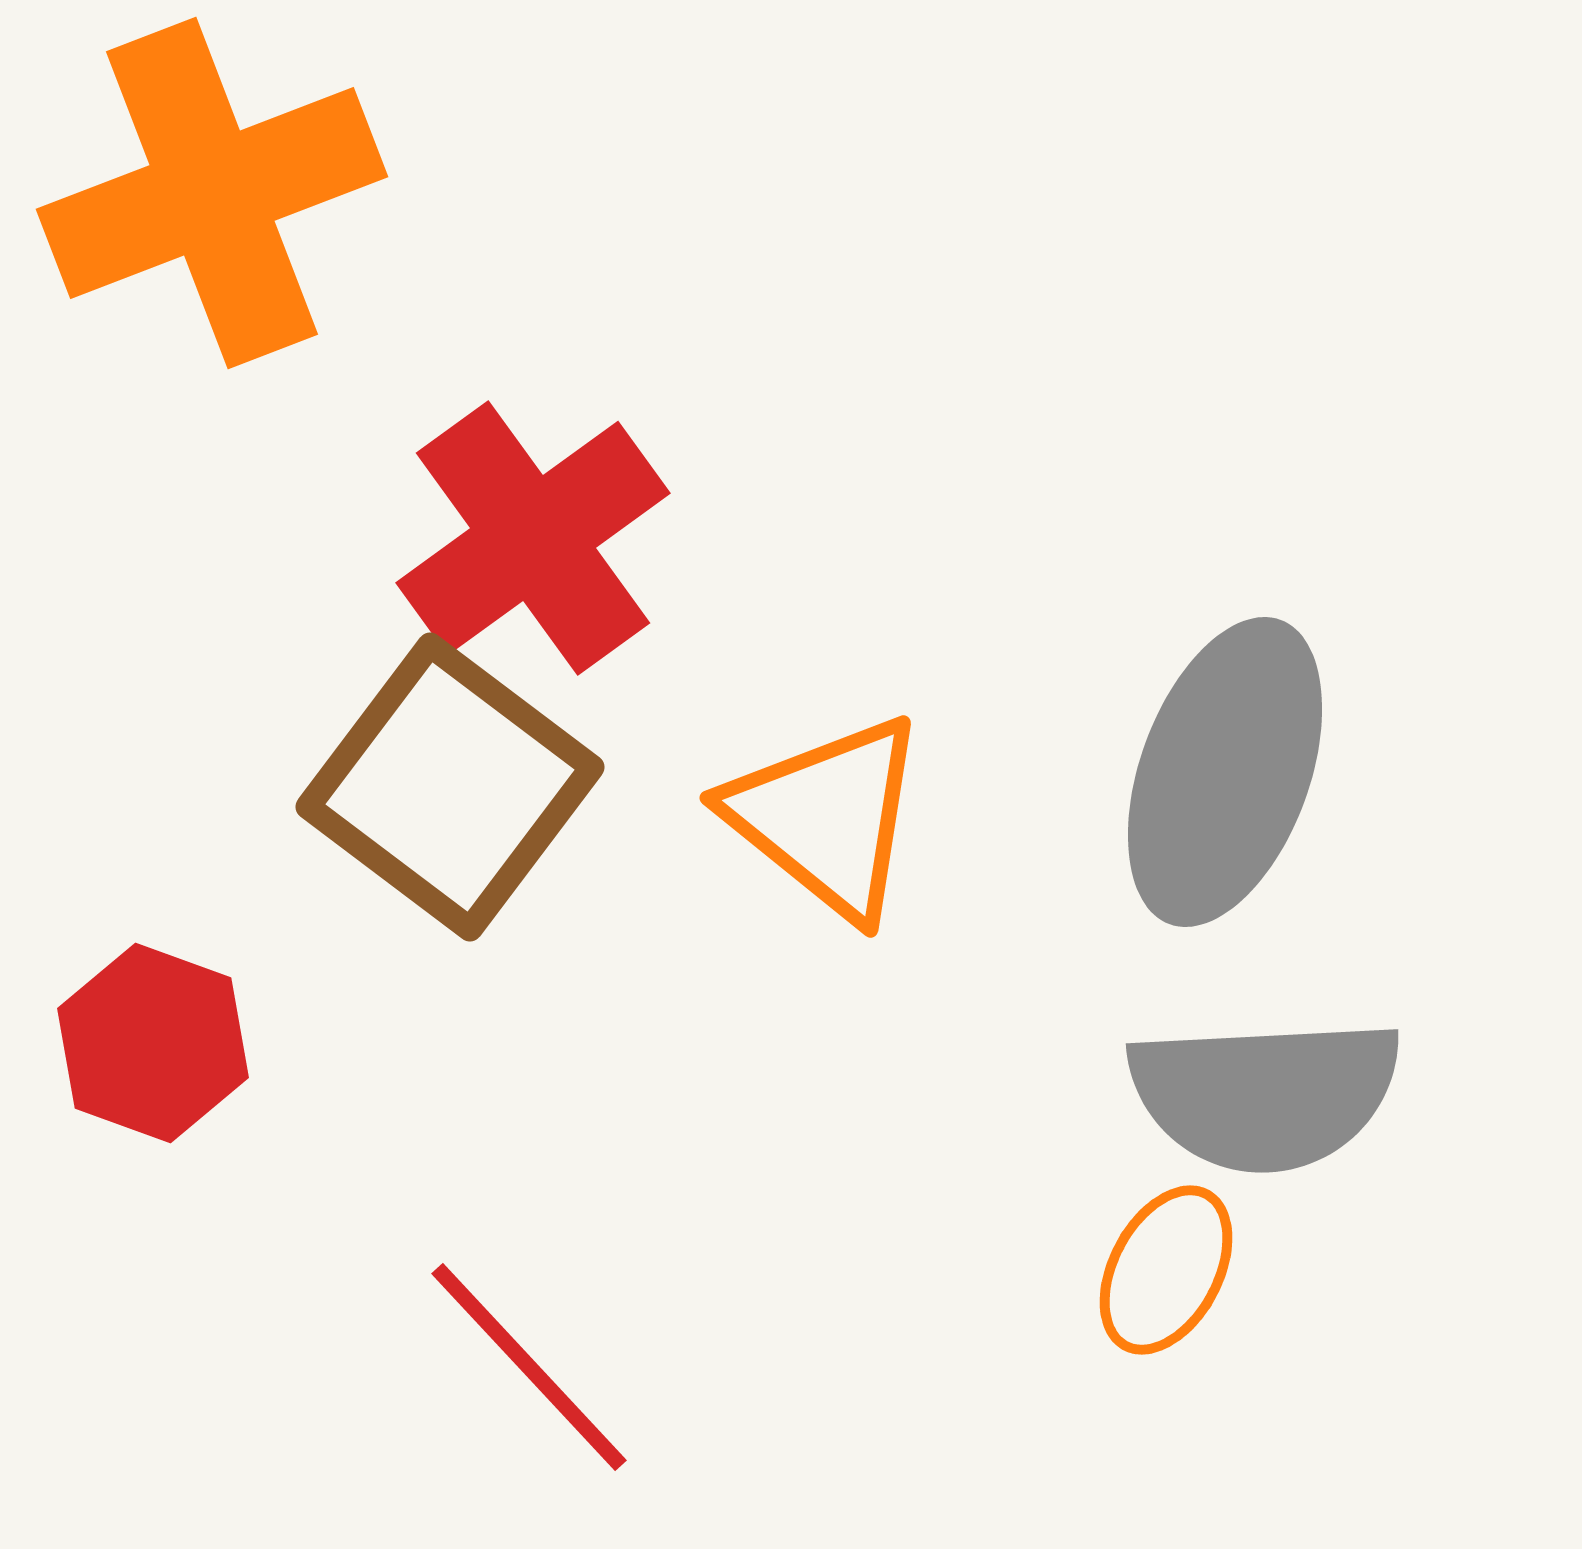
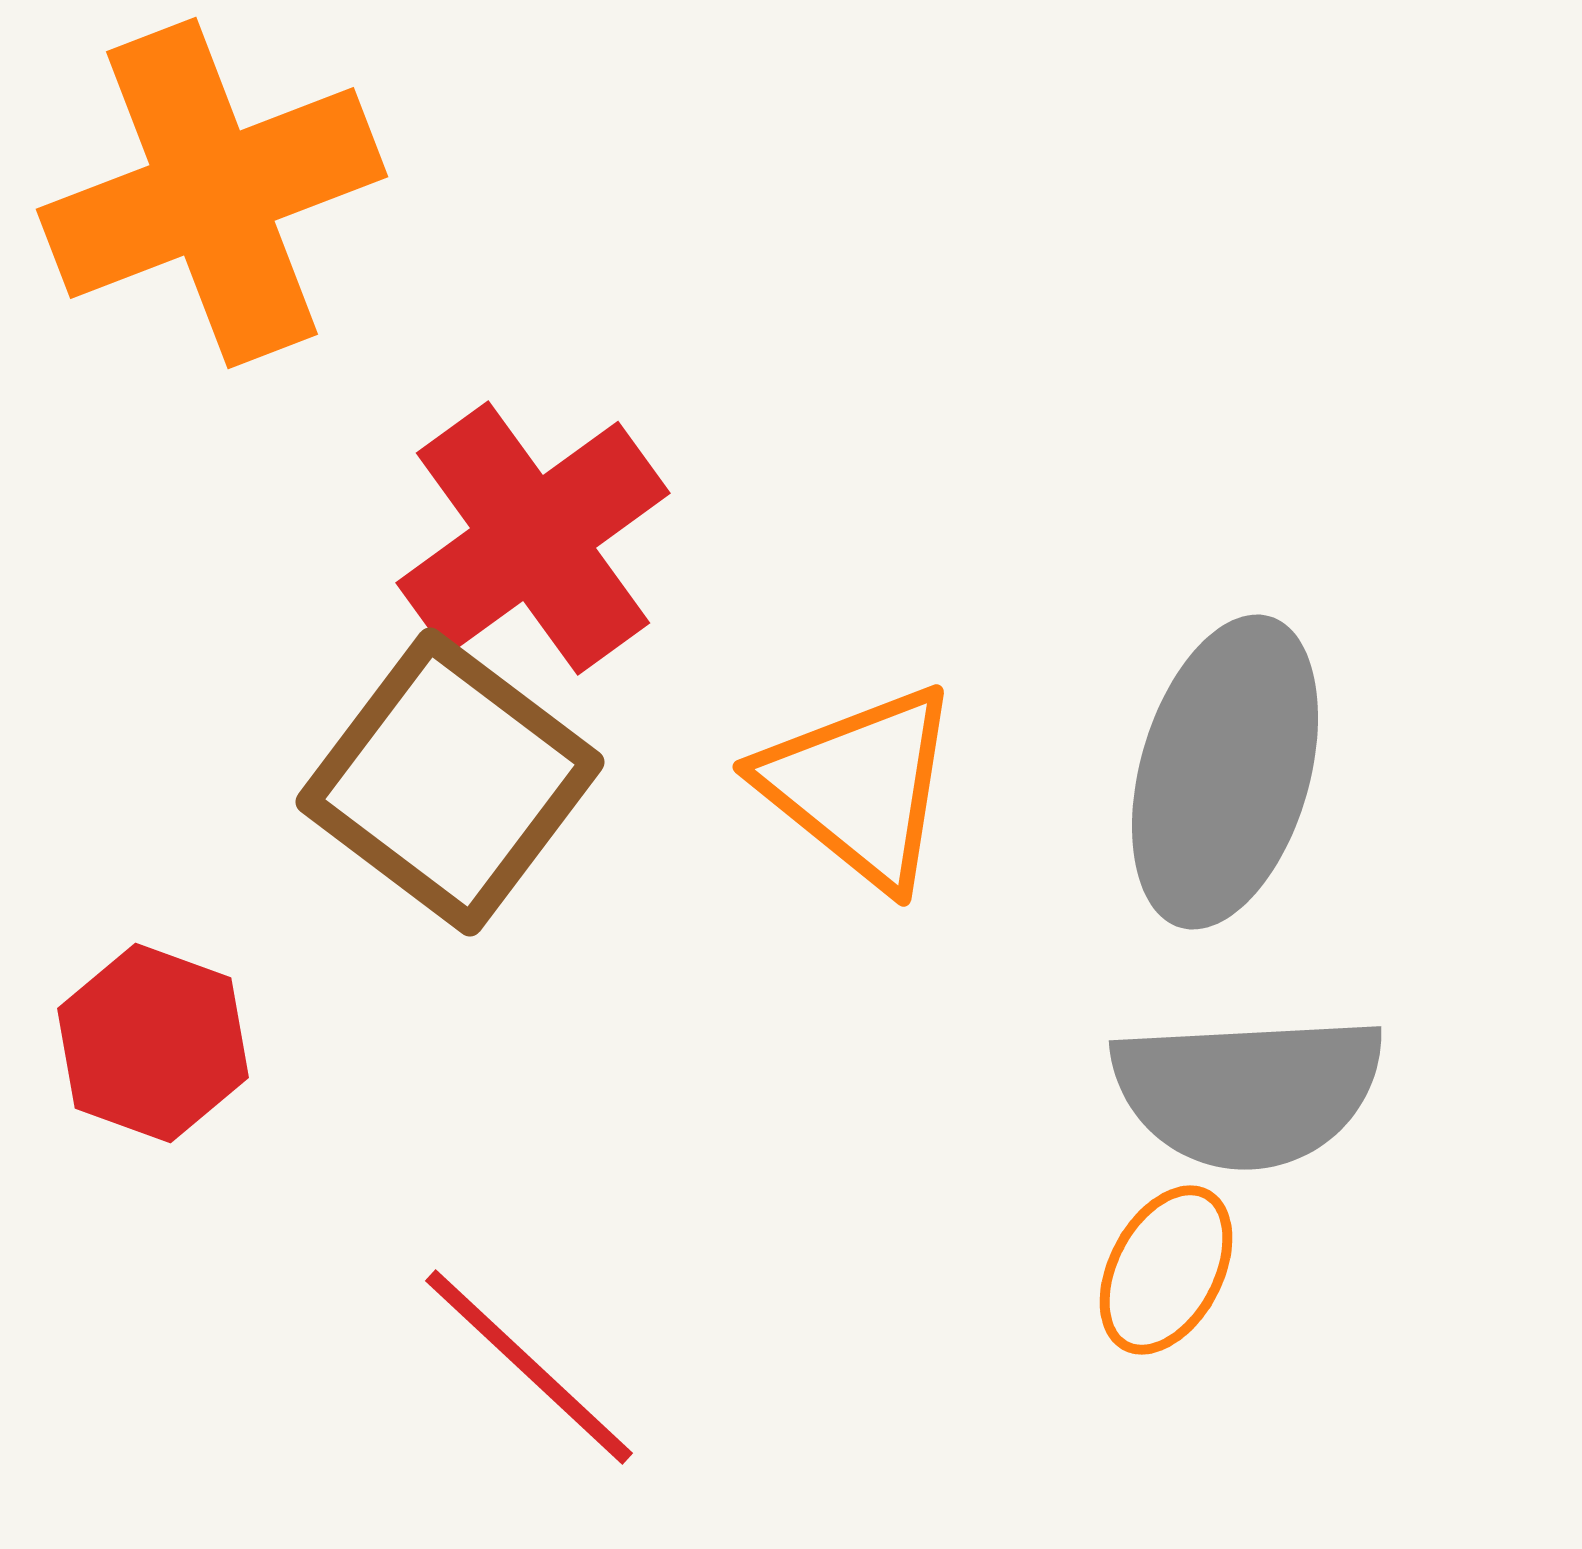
gray ellipse: rotated 4 degrees counterclockwise
brown square: moved 5 px up
orange triangle: moved 33 px right, 31 px up
gray semicircle: moved 17 px left, 3 px up
red line: rotated 4 degrees counterclockwise
